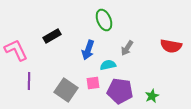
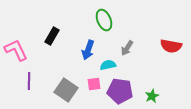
black rectangle: rotated 30 degrees counterclockwise
pink square: moved 1 px right, 1 px down
